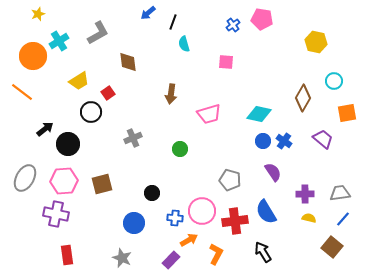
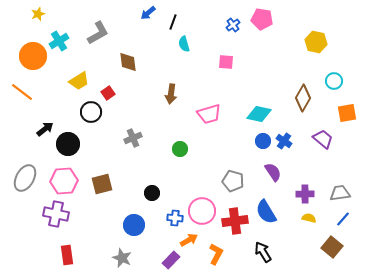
gray pentagon at (230, 180): moved 3 px right, 1 px down
blue circle at (134, 223): moved 2 px down
